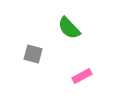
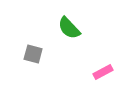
pink rectangle: moved 21 px right, 4 px up
